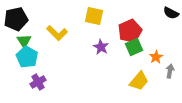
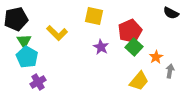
green square: rotated 24 degrees counterclockwise
